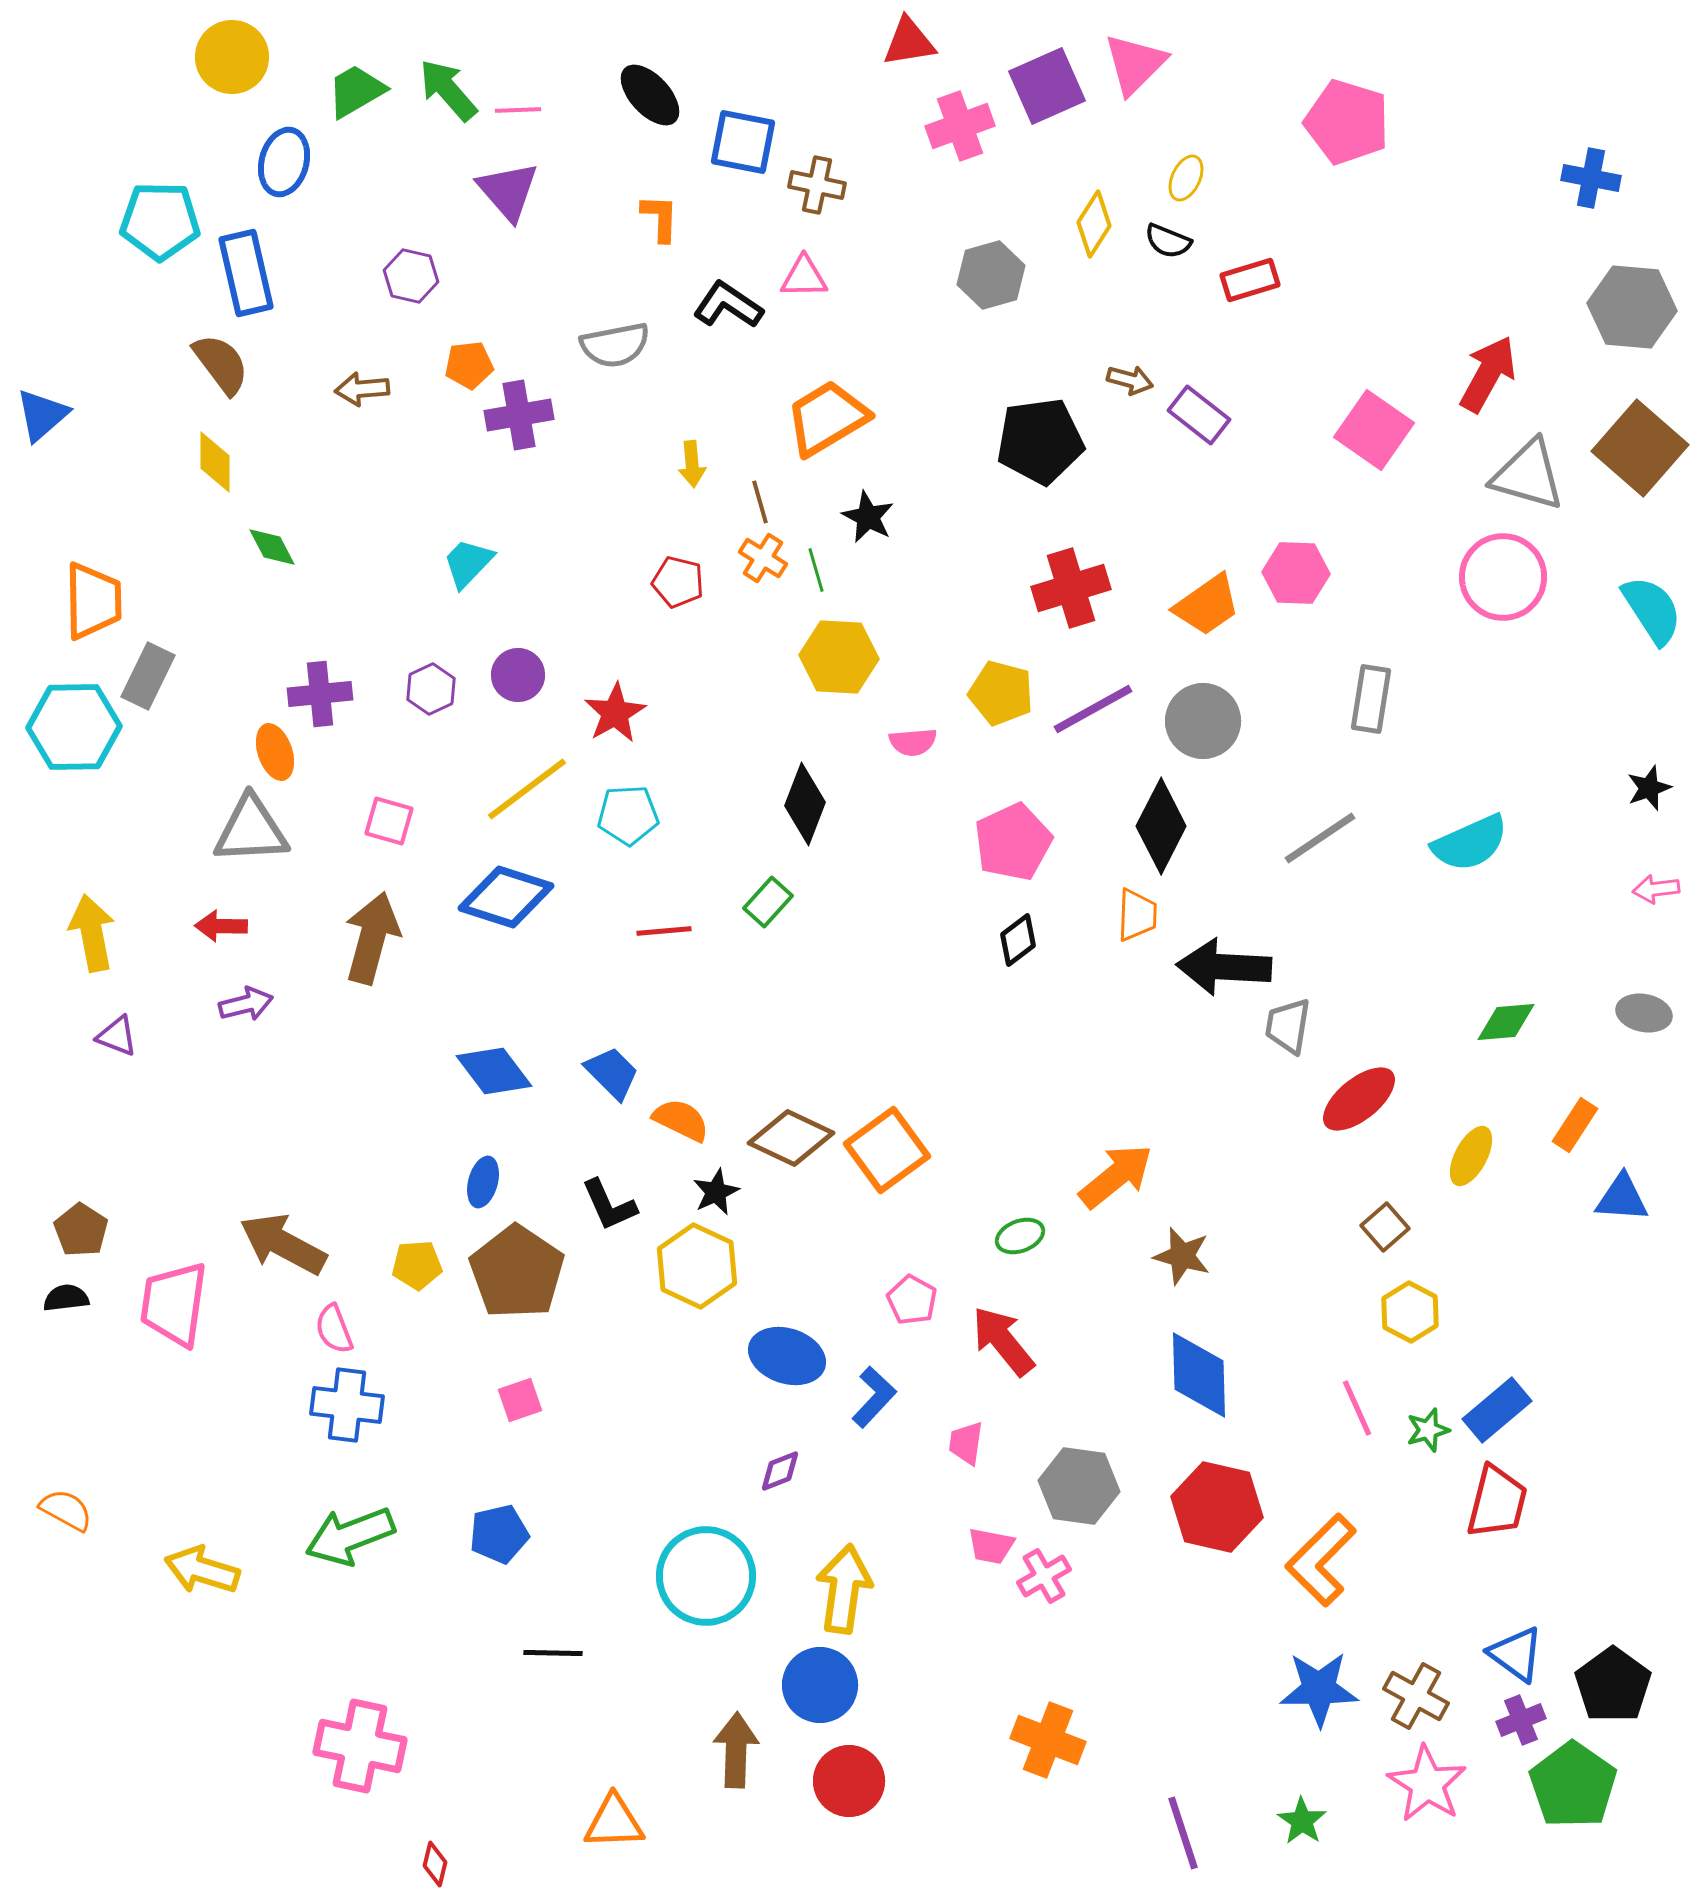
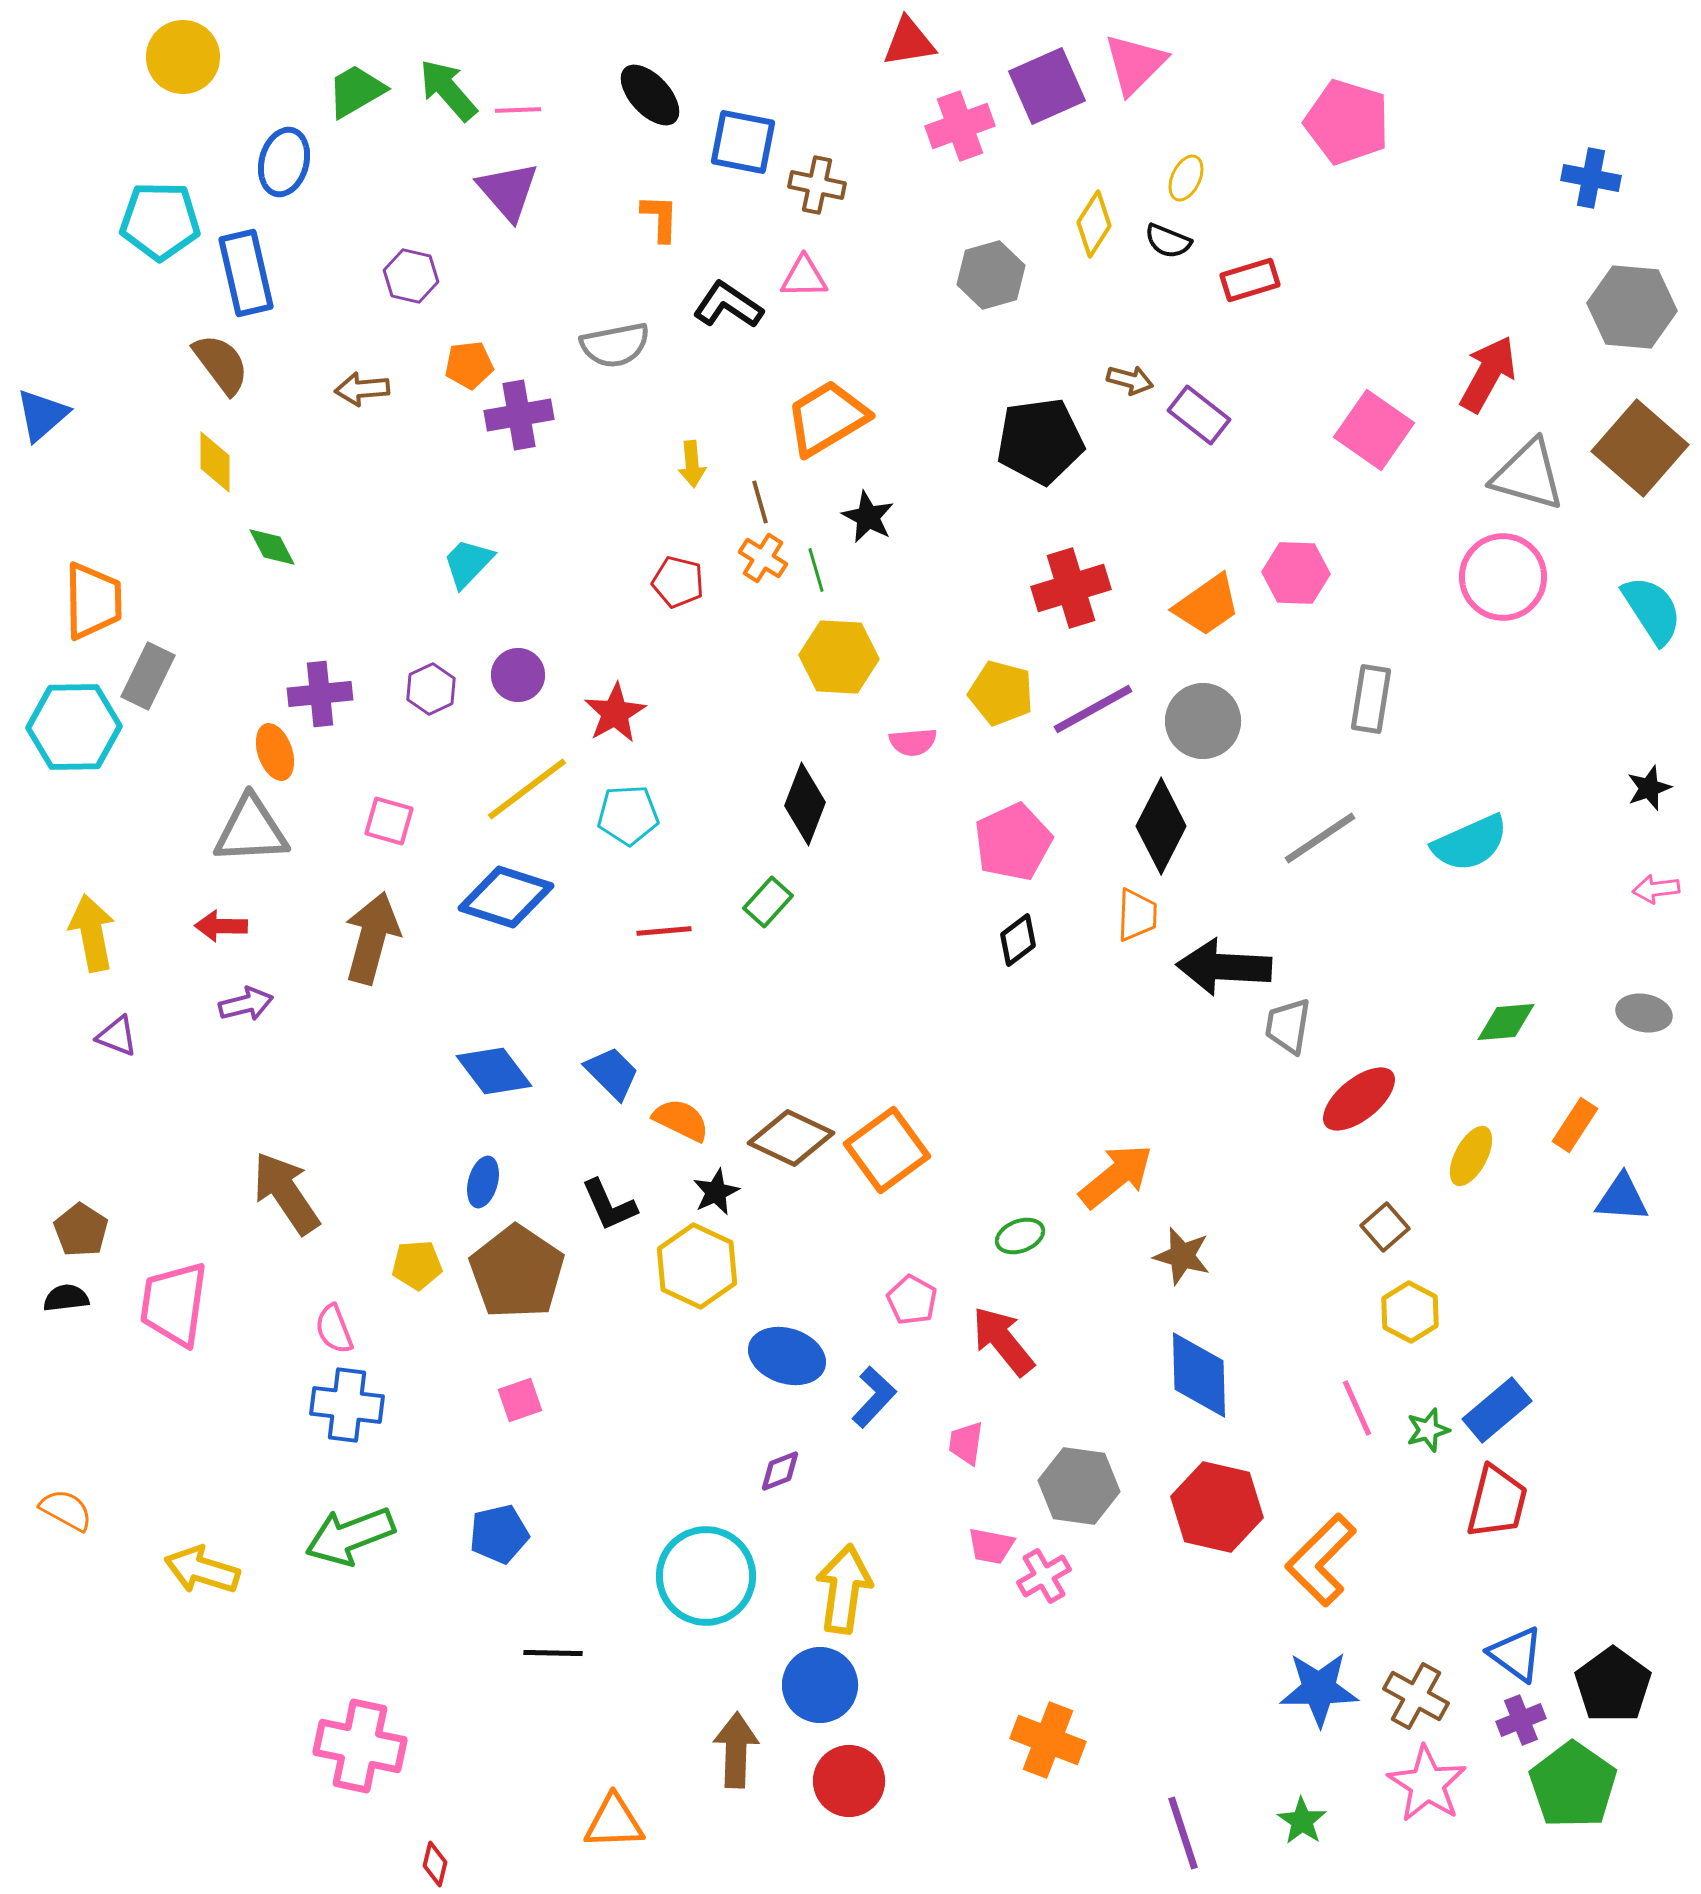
yellow circle at (232, 57): moved 49 px left
brown arrow at (283, 1244): moved 3 px right, 51 px up; rotated 28 degrees clockwise
